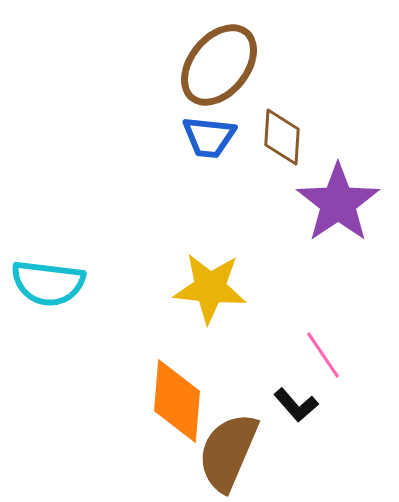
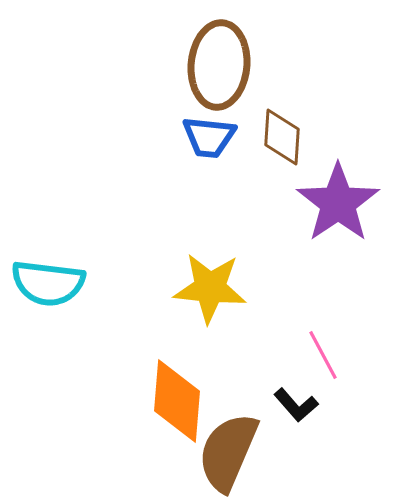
brown ellipse: rotated 34 degrees counterclockwise
pink line: rotated 6 degrees clockwise
